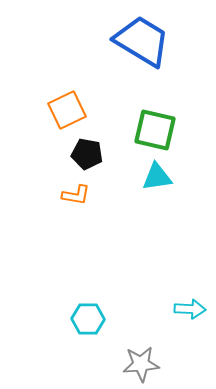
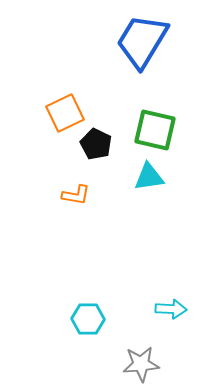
blue trapezoid: rotated 90 degrees counterclockwise
orange square: moved 2 px left, 3 px down
black pentagon: moved 9 px right, 10 px up; rotated 16 degrees clockwise
cyan triangle: moved 8 px left
cyan arrow: moved 19 px left
